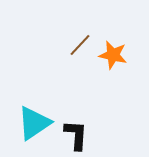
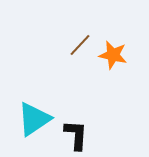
cyan triangle: moved 4 px up
